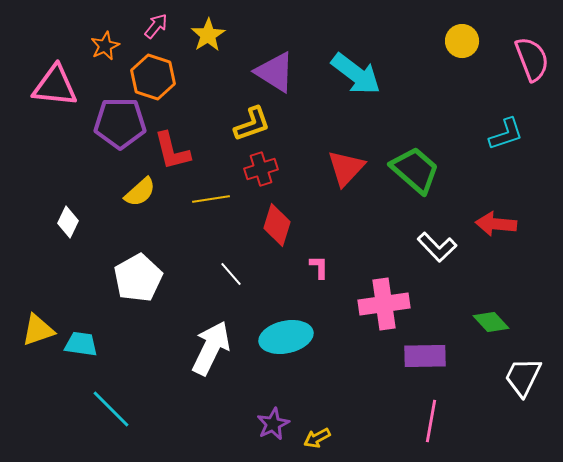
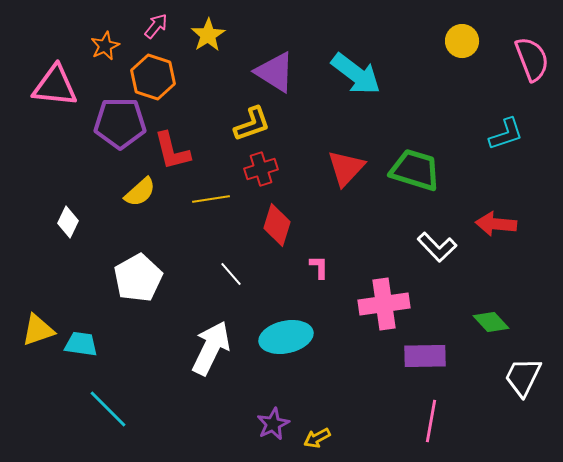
green trapezoid: rotated 24 degrees counterclockwise
cyan line: moved 3 px left
